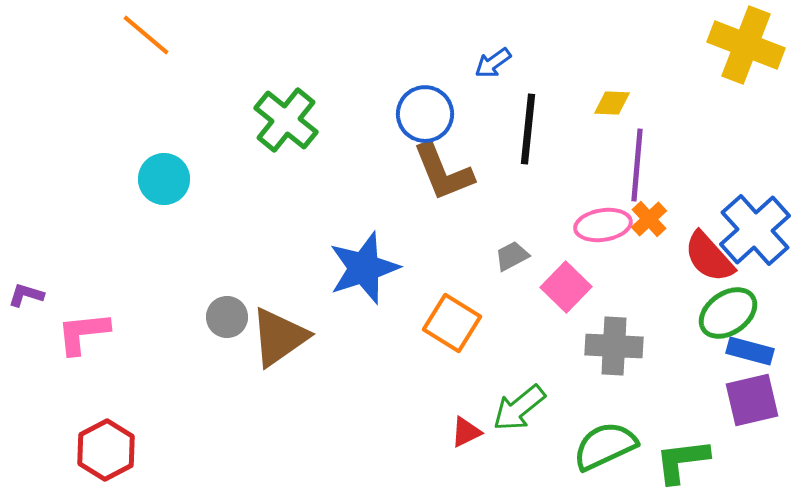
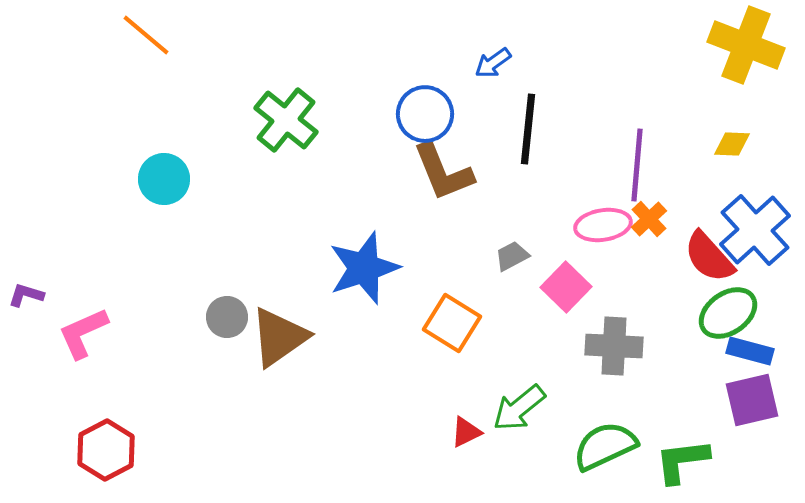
yellow diamond: moved 120 px right, 41 px down
pink L-shape: rotated 18 degrees counterclockwise
